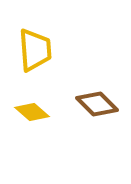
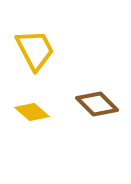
yellow trapezoid: rotated 24 degrees counterclockwise
